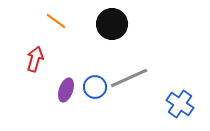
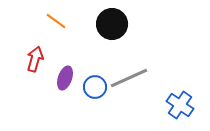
purple ellipse: moved 1 px left, 12 px up
blue cross: moved 1 px down
